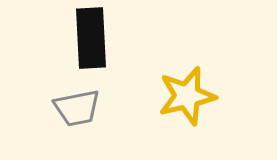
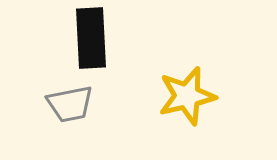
gray trapezoid: moved 7 px left, 4 px up
